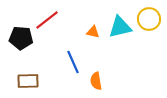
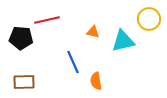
red line: rotated 25 degrees clockwise
cyan triangle: moved 3 px right, 14 px down
brown rectangle: moved 4 px left, 1 px down
